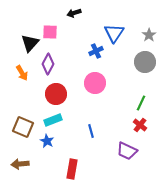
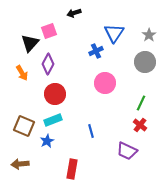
pink square: moved 1 px left, 1 px up; rotated 21 degrees counterclockwise
pink circle: moved 10 px right
red circle: moved 1 px left
brown square: moved 1 px right, 1 px up
blue star: rotated 16 degrees clockwise
